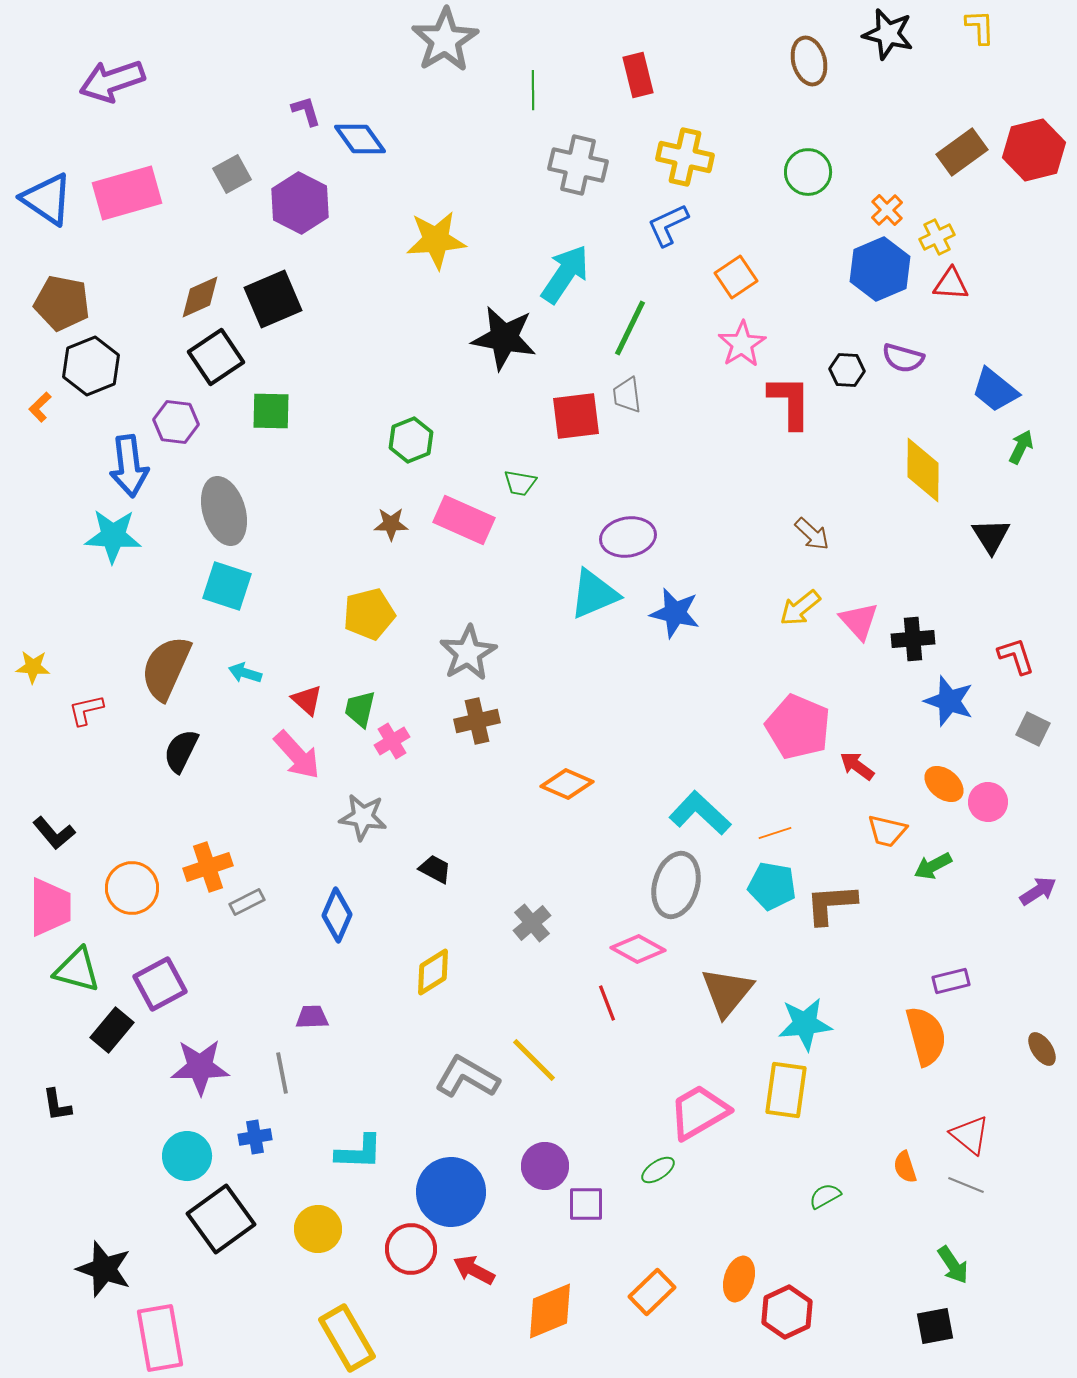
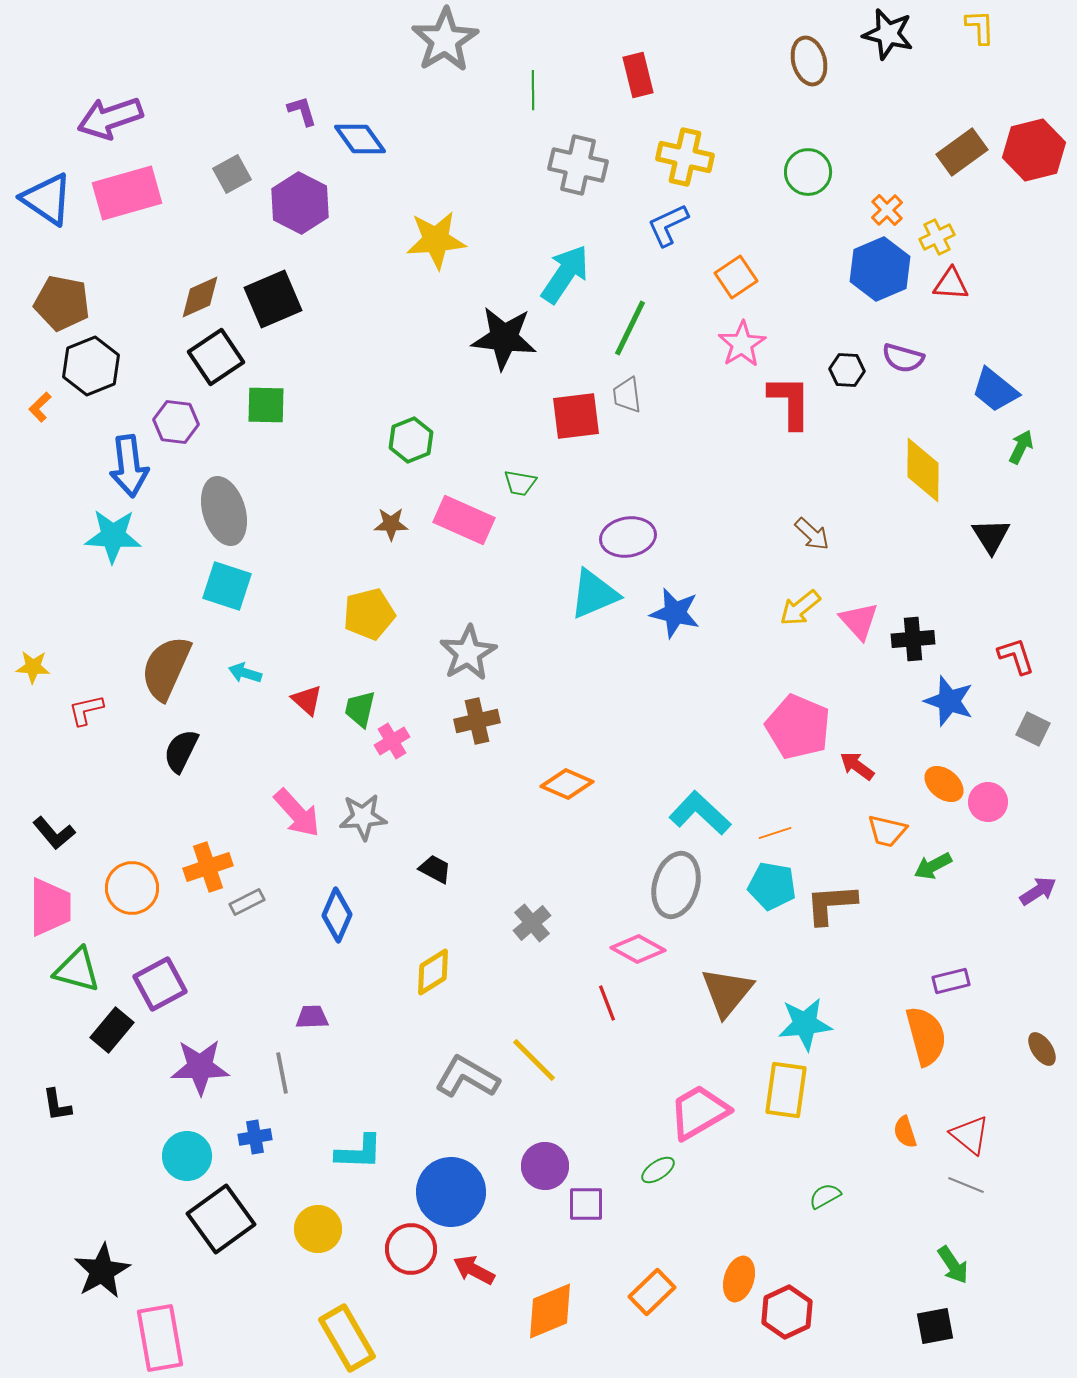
purple arrow at (112, 81): moved 2 px left, 37 px down
purple L-shape at (306, 111): moved 4 px left
black star at (504, 338): rotated 4 degrees counterclockwise
green square at (271, 411): moved 5 px left, 6 px up
pink arrow at (297, 755): moved 58 px down
gray star at (363, 817): rotated 12 degrees counterclockwise
orange semicircle at (905, 1167): moved 35 px up
black star at (104, 1269): moved 2 px left, 2 px down; rotated 24 degrees clockwise
